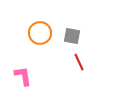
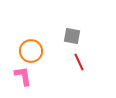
orange circle: moved 9 px left, 18 px down
